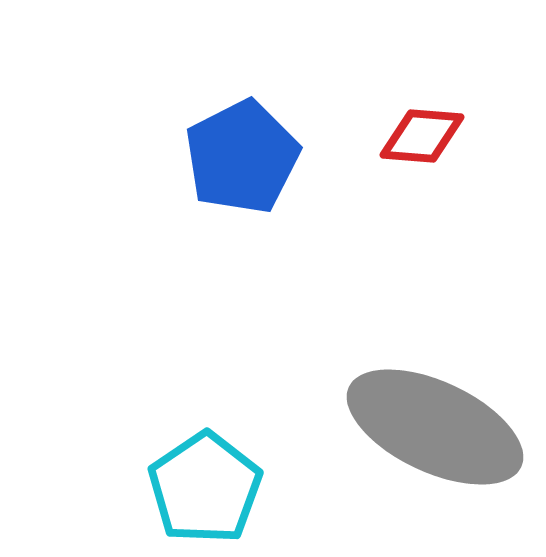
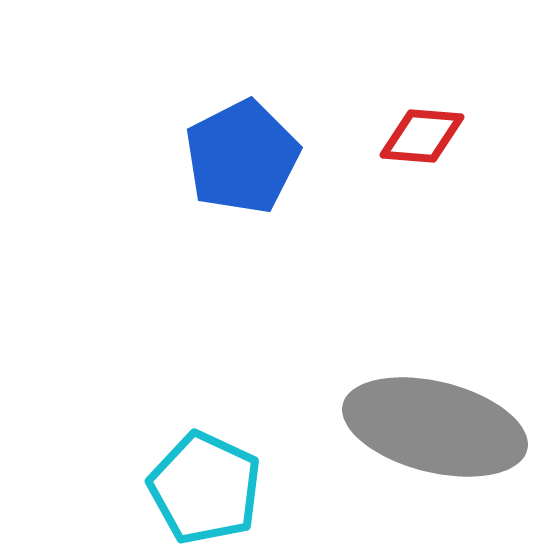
gray ellipse: rotated 11 degrees counterclockwise
cyan pentagon: rotated 13 degrees counterclockwise
